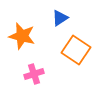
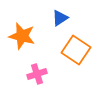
pink cross: moved 3 px right
